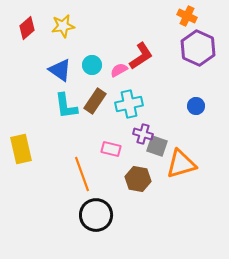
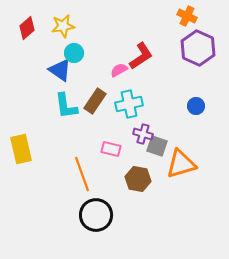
cyan circle: moved 18 px left, 12 px up
